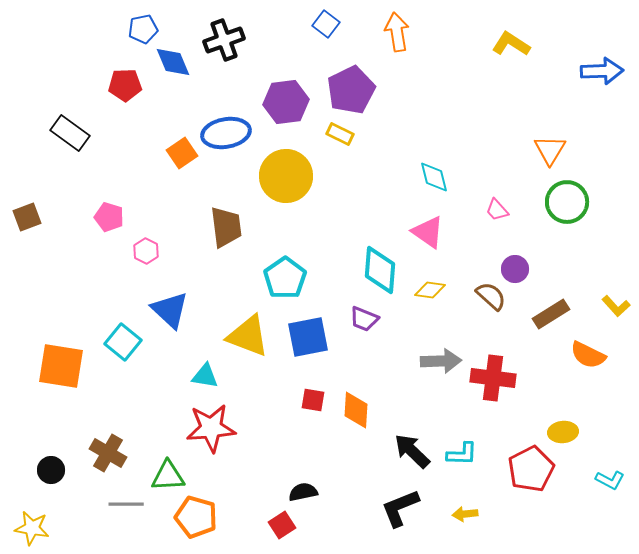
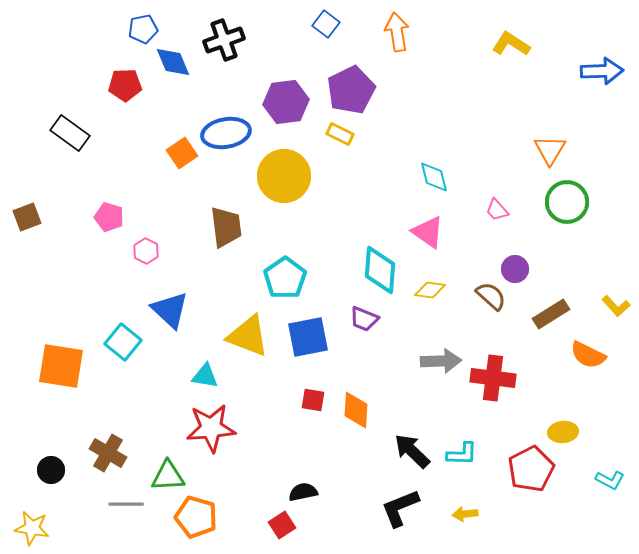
yellow circle at (286, 176): moved 2 px left
